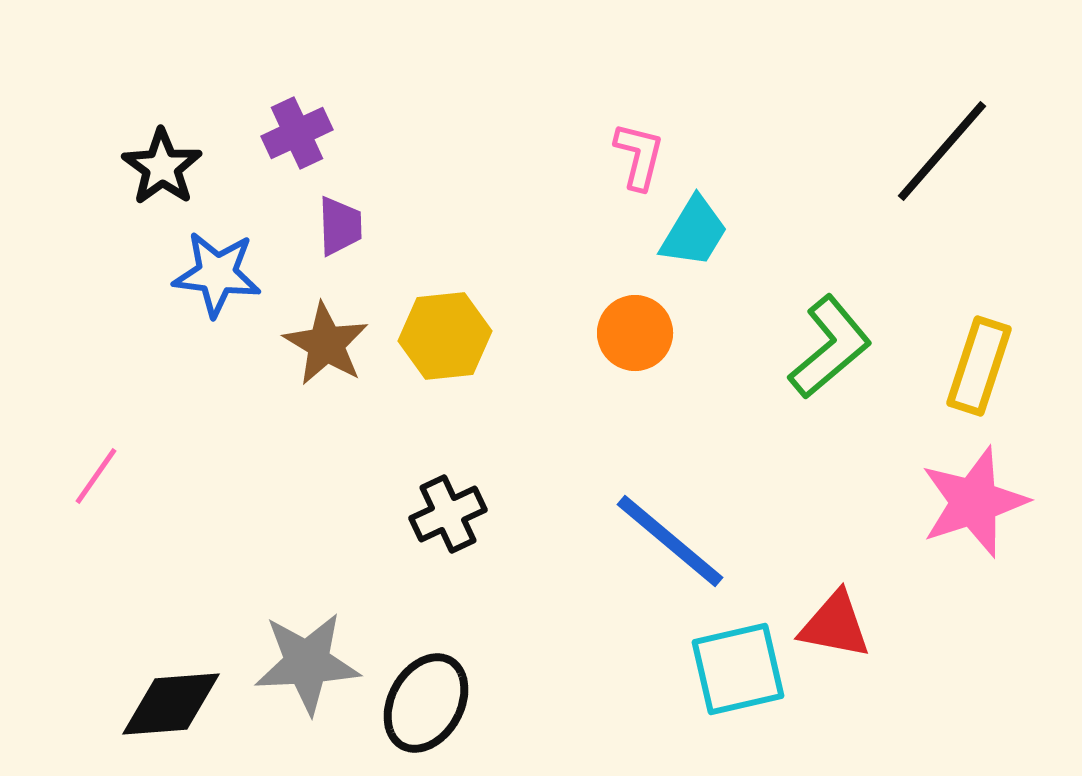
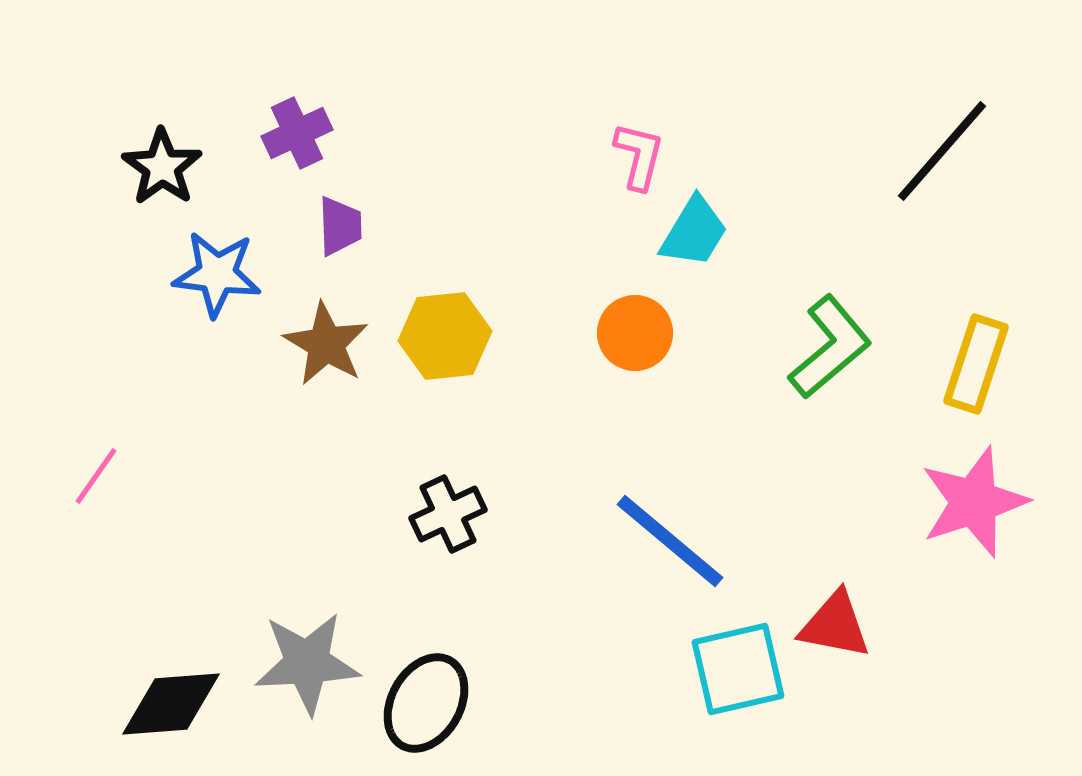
yellow rectangle: moved 3 px left, 2 px up
